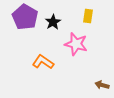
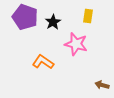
purple pentagon: rotated 10 degrees counterclockwise
